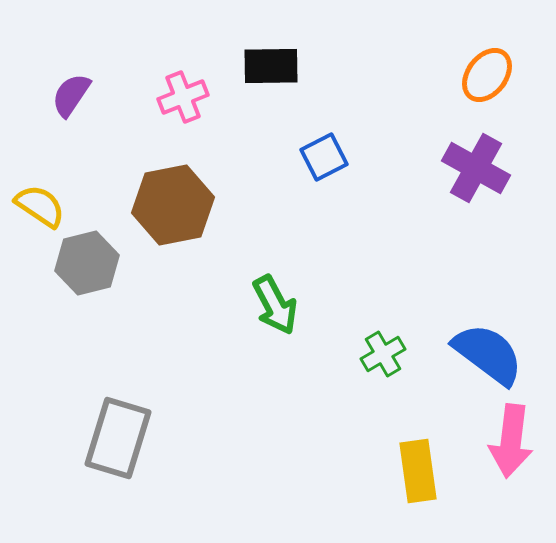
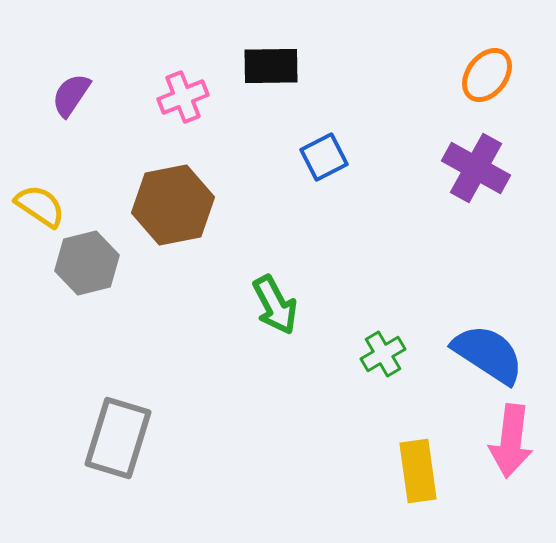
blue semicircle: rotated 4 degrees counterclockwise
